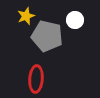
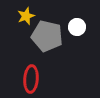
white circle: moved 2 px right, 7 px down
red ellipse: moved 5 px left
